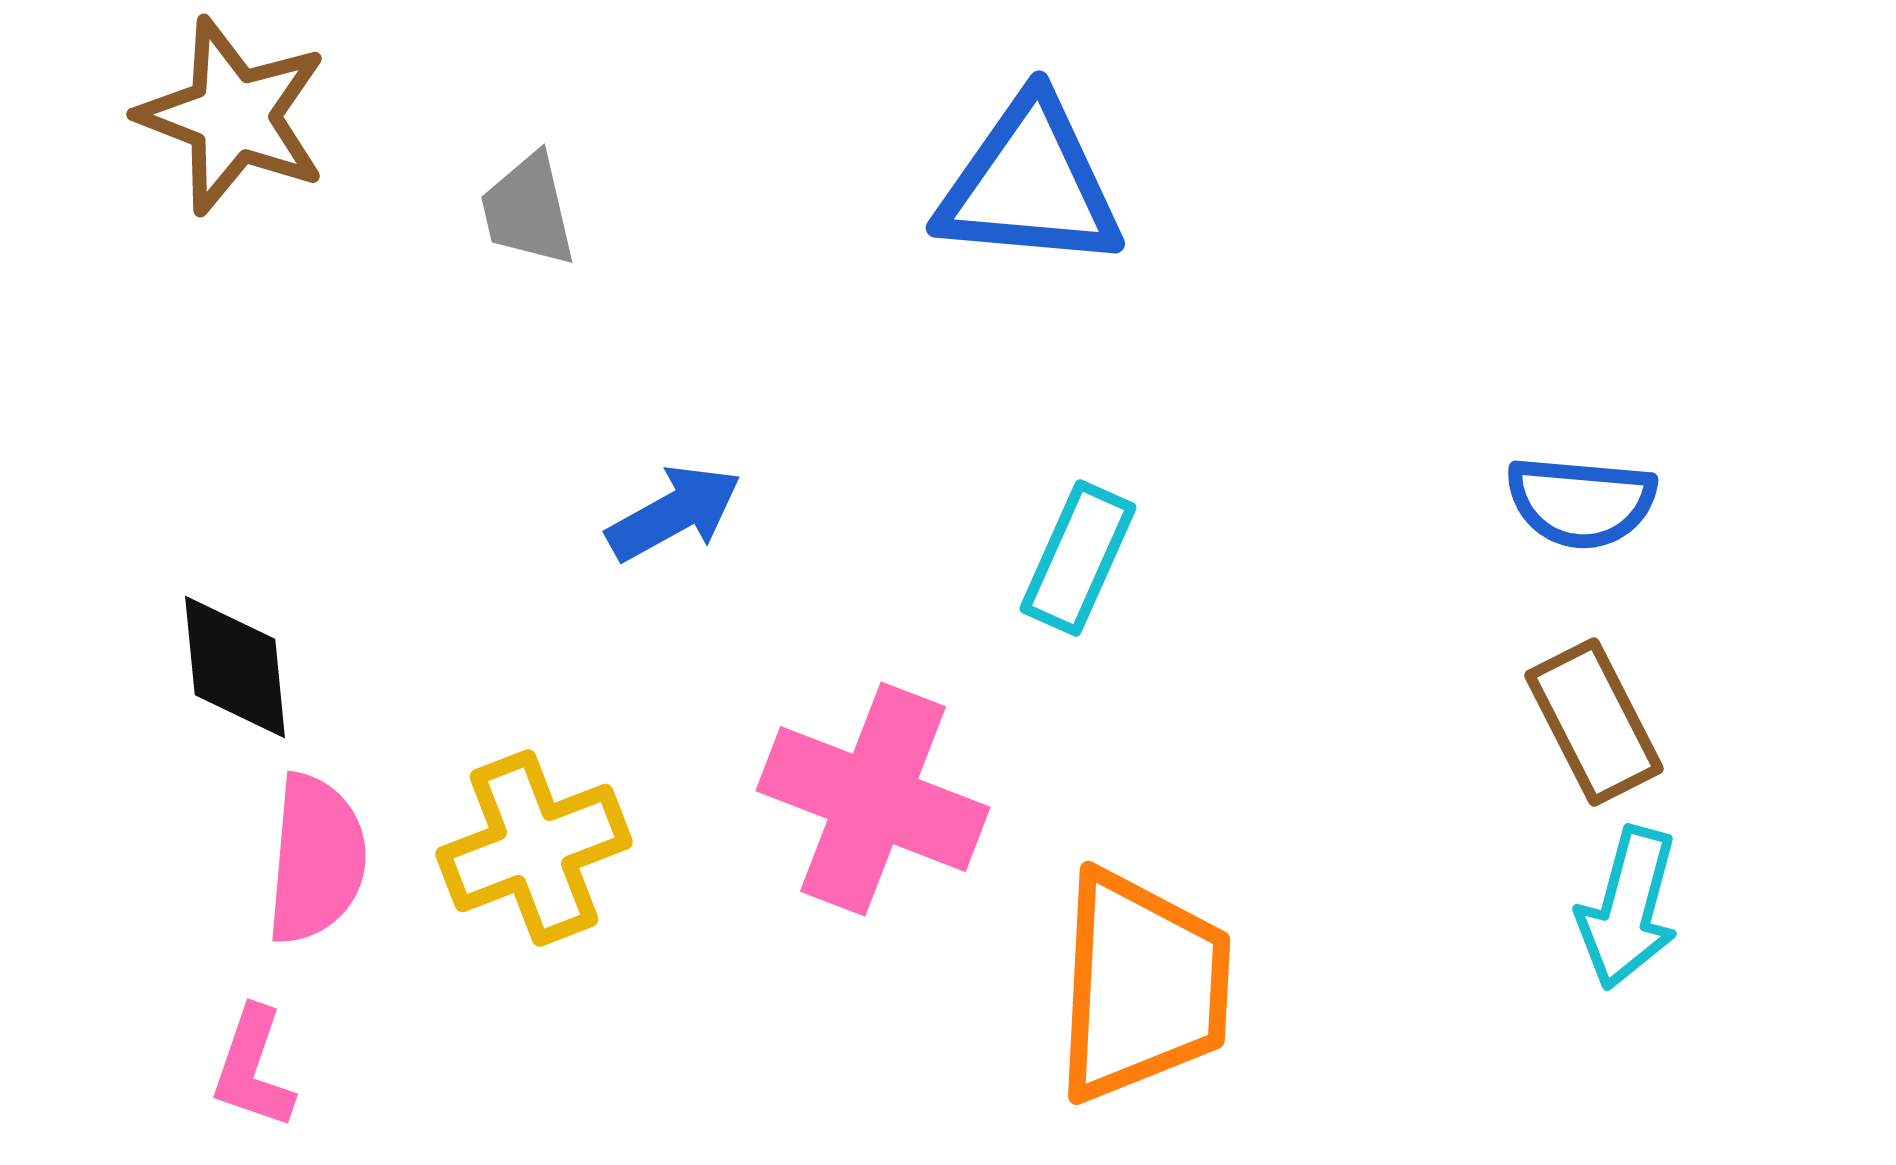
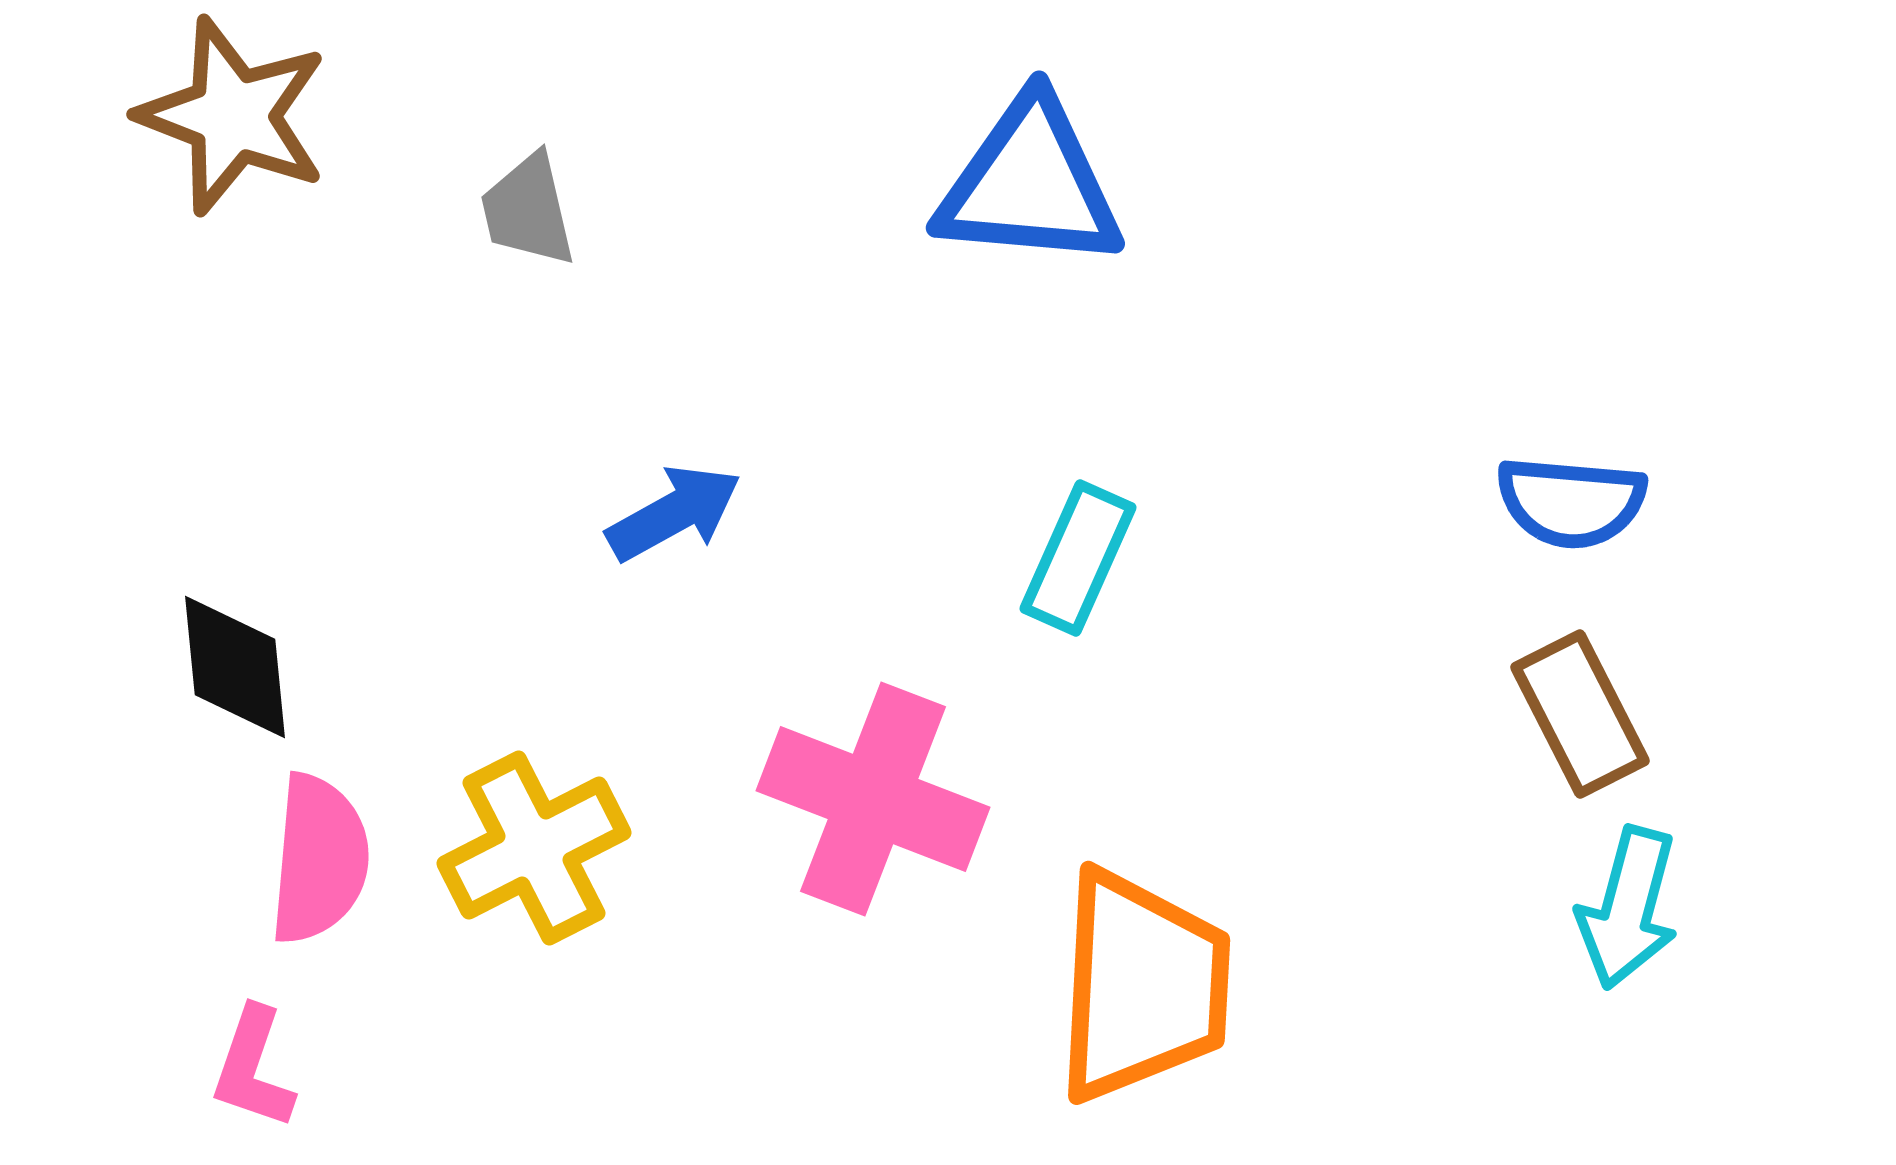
blue semicircle: moved 10 px left
brown rectangle: moved 14 px left, 8 px up
yellow cross: rotated 6 degrees counterclockwise
pink semicircle: moved 3 px right
